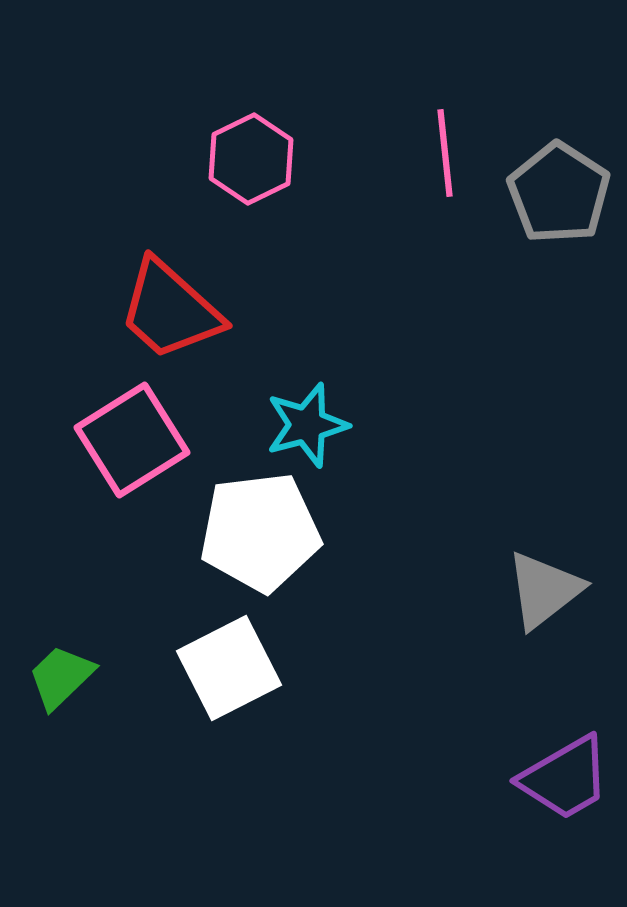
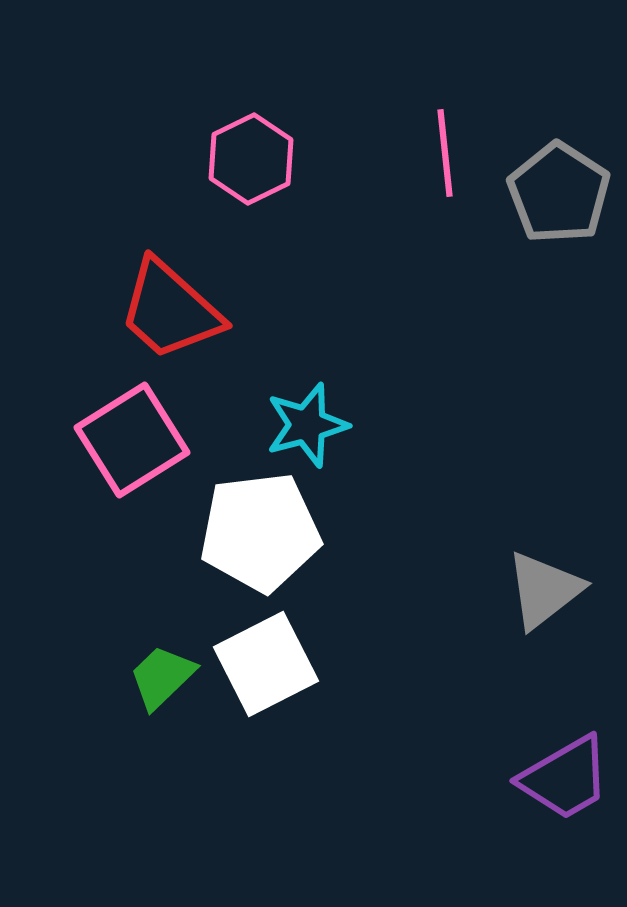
white square: moved 37 px right, 4 px up
green trapezoid: moved 101 px right
